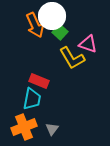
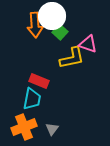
orange arrow: rotated 20 degrees clockwise
yellow L-shape: rotated 72 degrees counterclockwise
